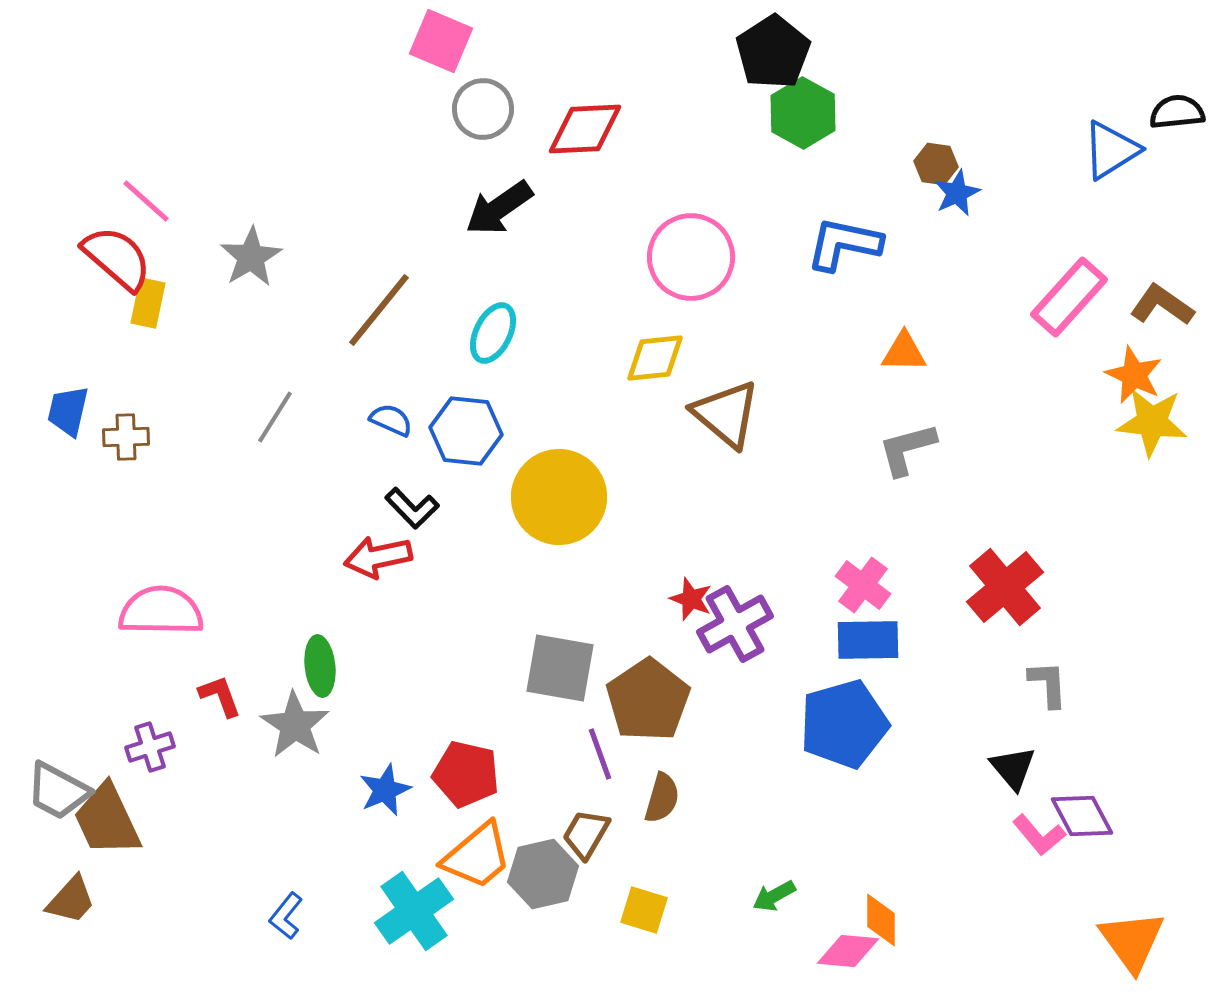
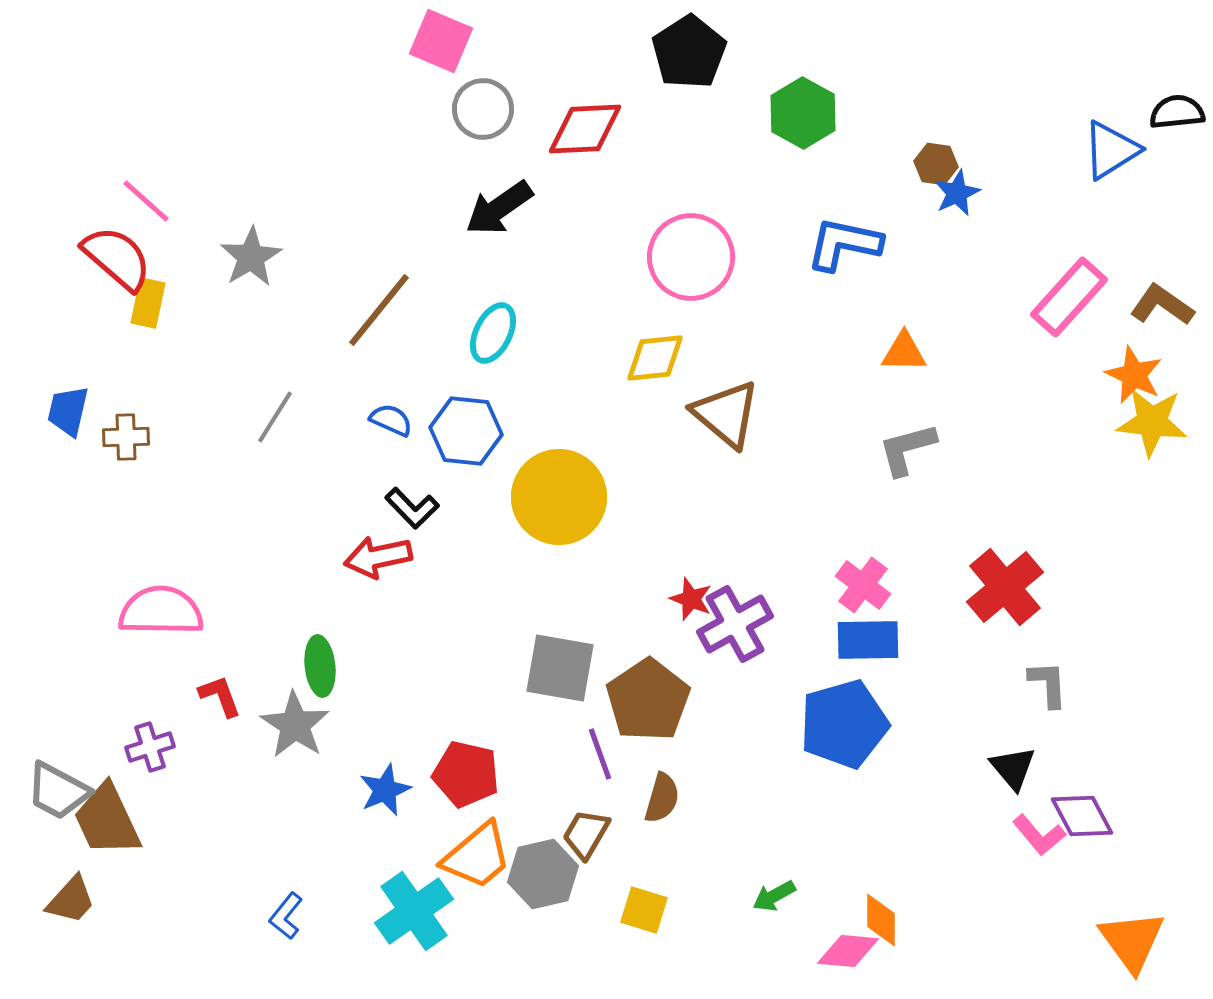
black pentagon at (773, 52): moved 84 px left
